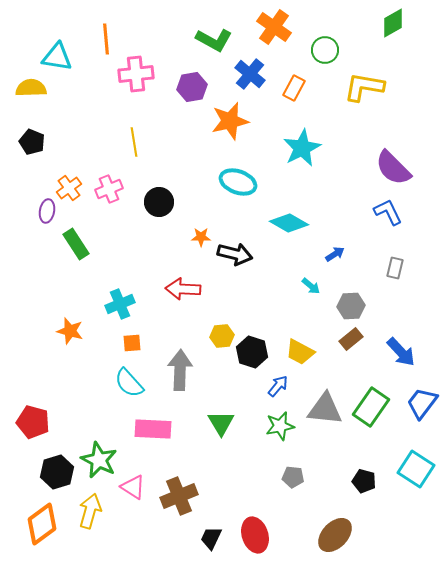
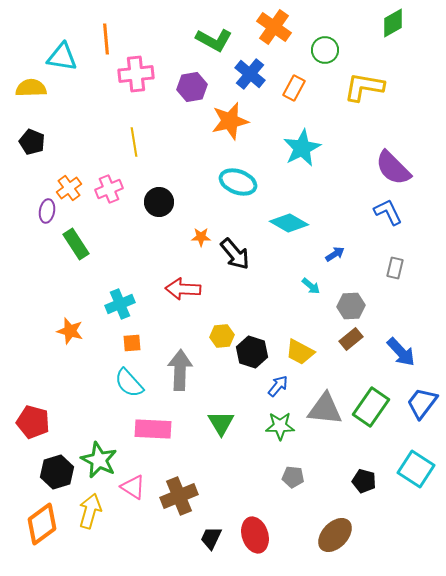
cyan triangle at (57, 57): moved 5 px right
black arrow at (235, 254): rotated 36 degrees clockwise
green star at (280, 426): rotated 12 degrees clockwise
